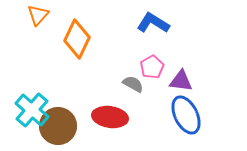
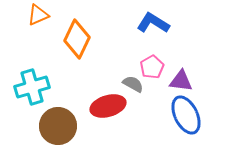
orange triangle: rotated 25 degrees clockwise
cyan cross: moved 23 px up; rotated 32 degrees clockwise
red ellipse: moved 2 px left, 11 px up; rotated 24 degrees counterclockwise
